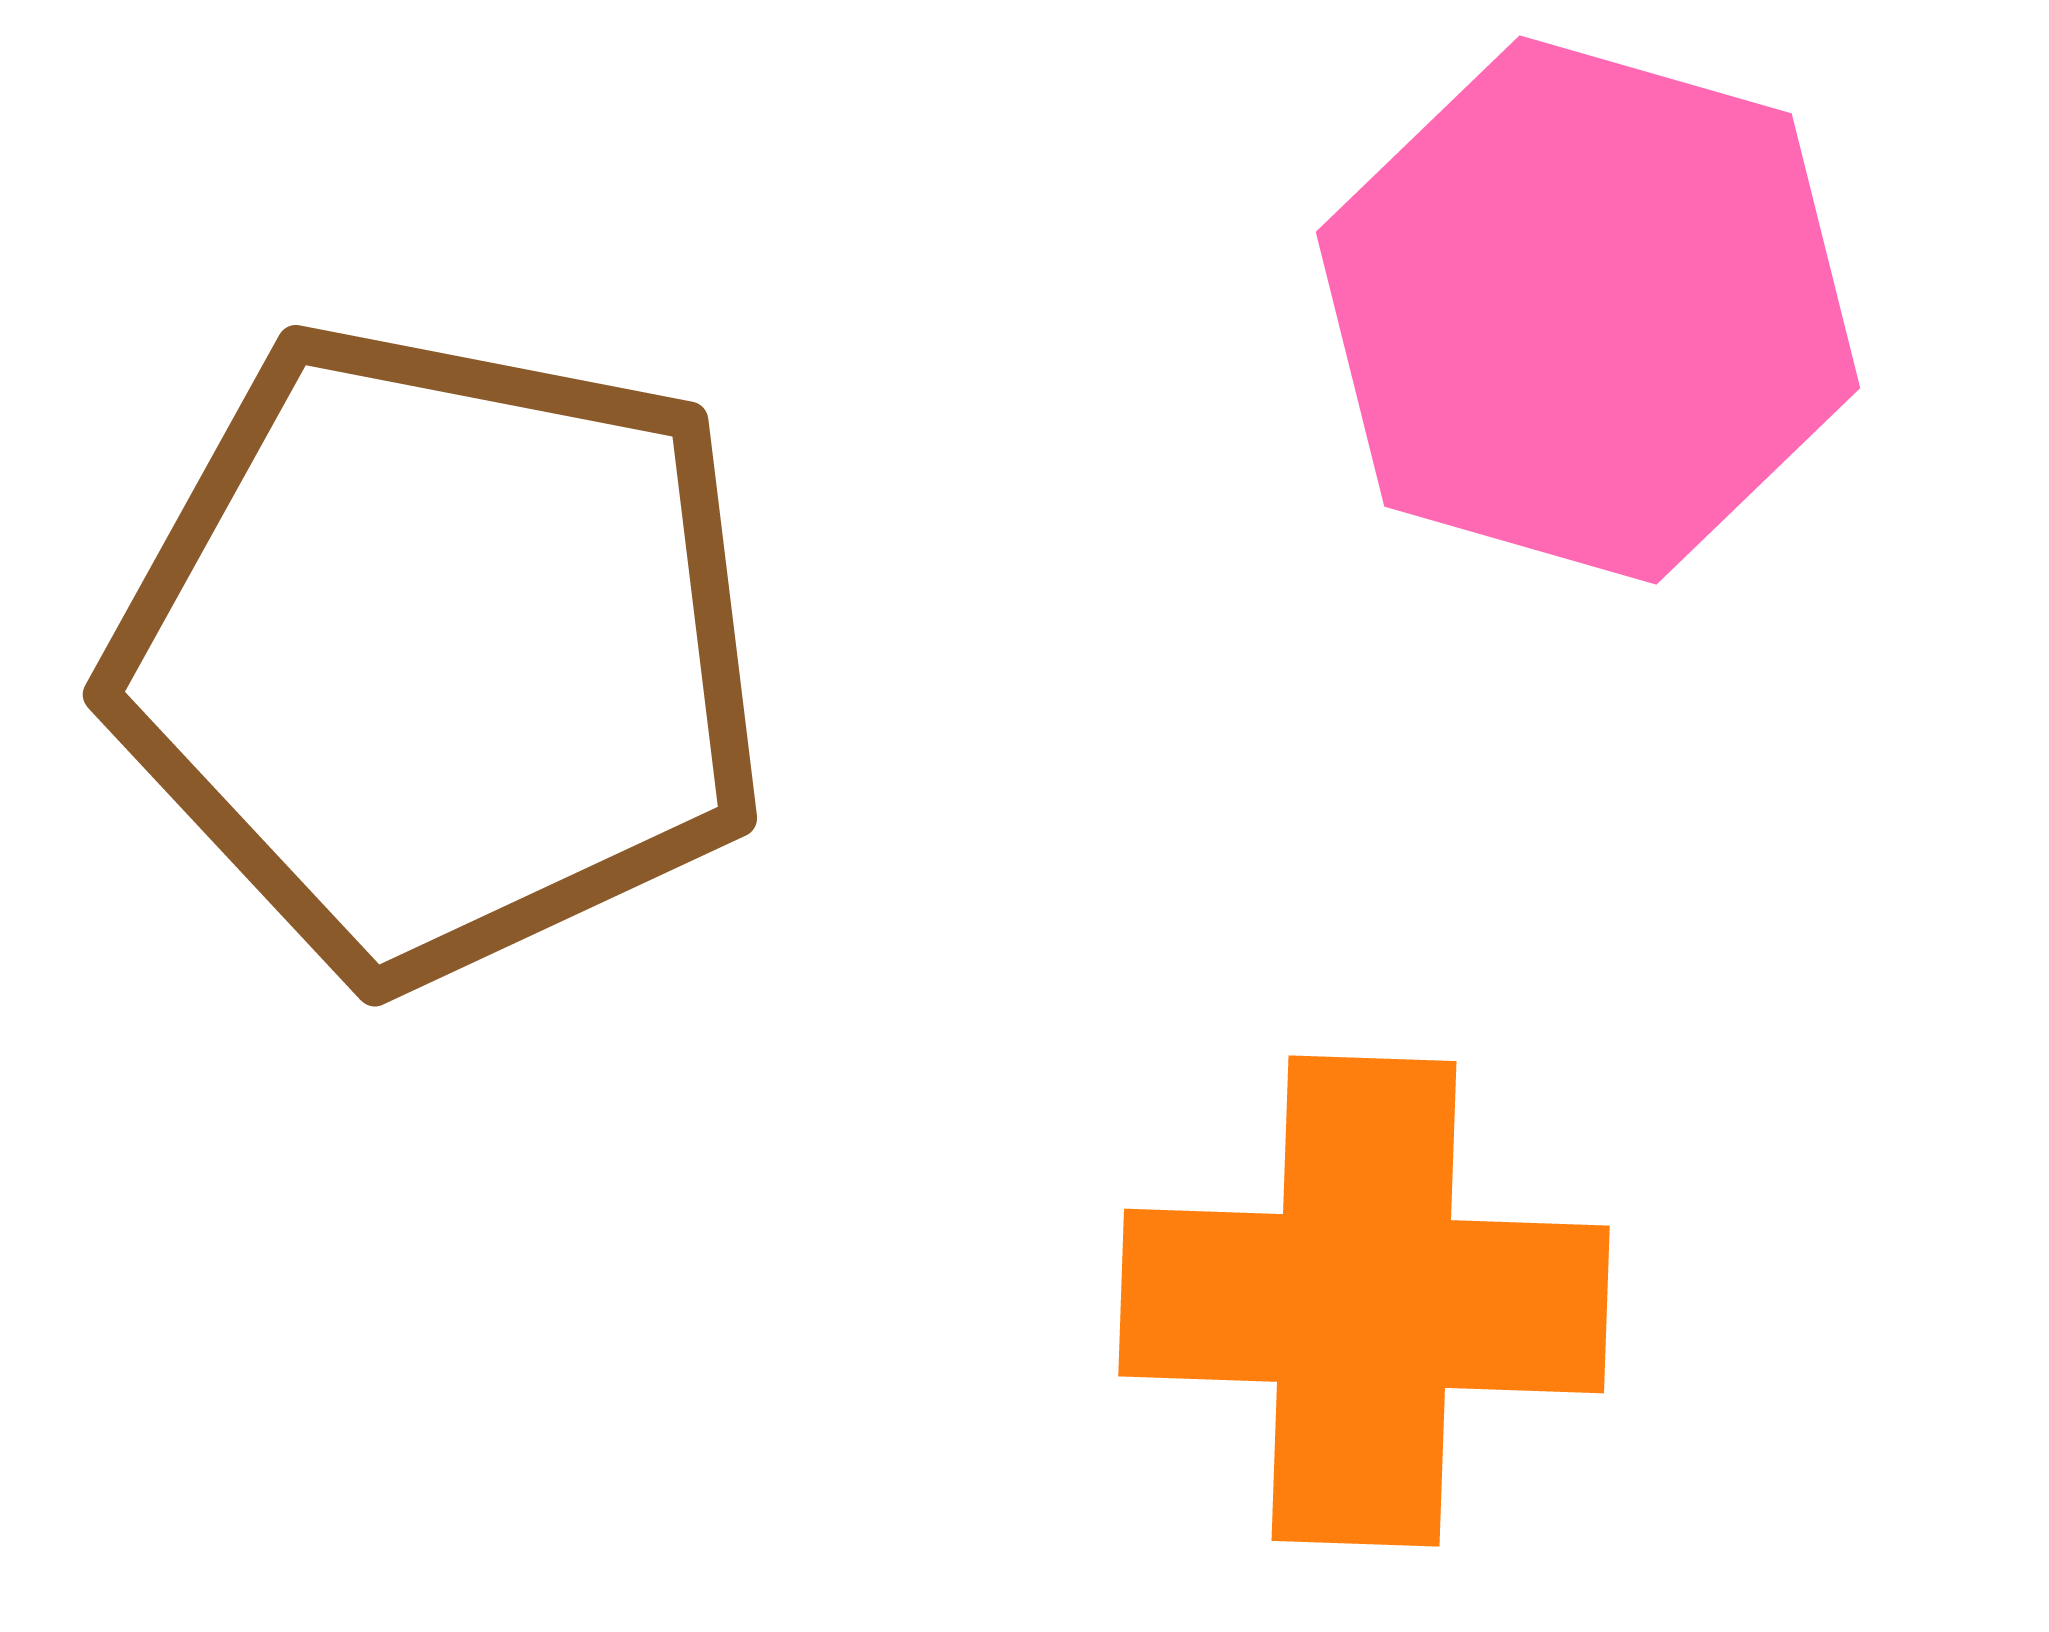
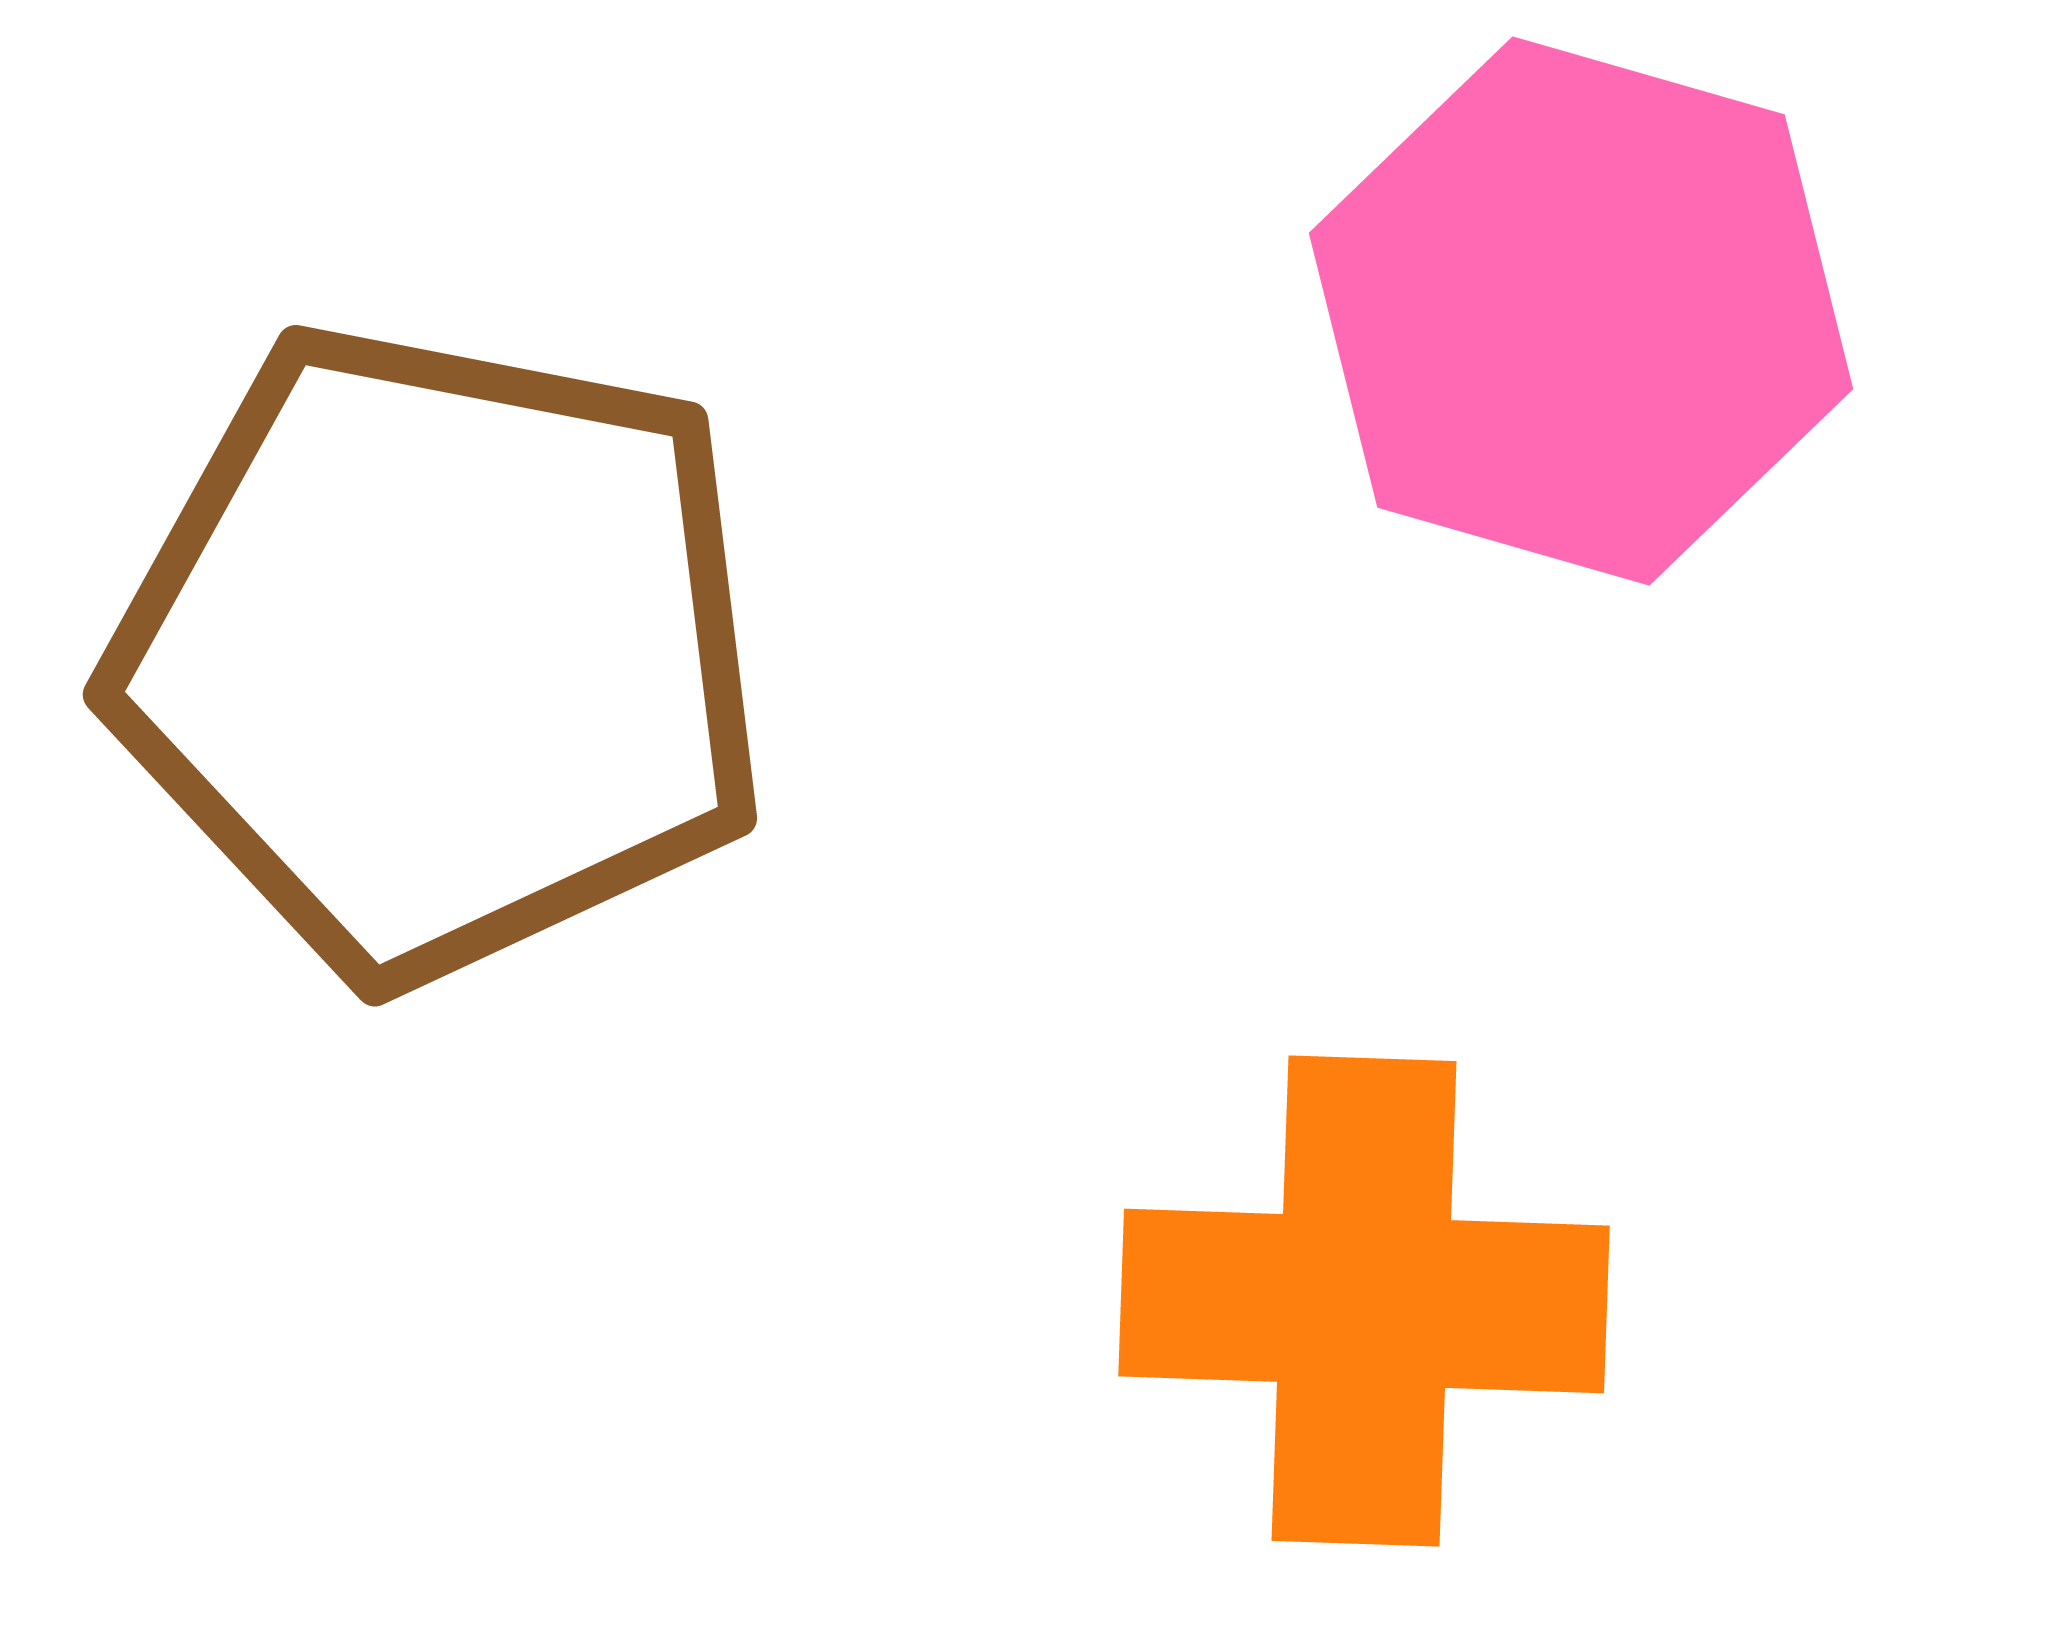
pink hexagon: moved 7 px left, 1 px down
